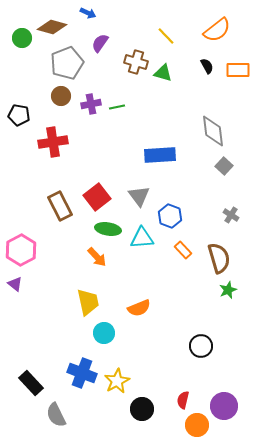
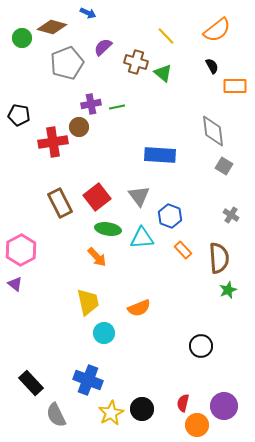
purple semicircle at (100, 43): moved 3 px right, 4 px down; rotated 12 degrees clockwise
black semicircle at (207, 66): moved 5 px right
orange rectangle at (238, 70): moved 3 px left, 16 px down
green triangle at (163, 73): rotated 24 degrees clockwise
brown circle at (61, 96): moved 18 px right, 31 px down
blue rectangle at (160, 155): rotated 8 degrees clockwise
gray square at (224, 166): rotated 12 degrees counterclockwise
brown rectangle at (60, 206): moved 3 px up
brown semicircle at (219, 258): rotated 12 degrees clockwise
blue cross at (82, 373): moved 6 px right, 7 px down
yellow star at (117, 381): moved 6 px left, 32 px down
red semicircle at (183, 400): moved 3 px down
